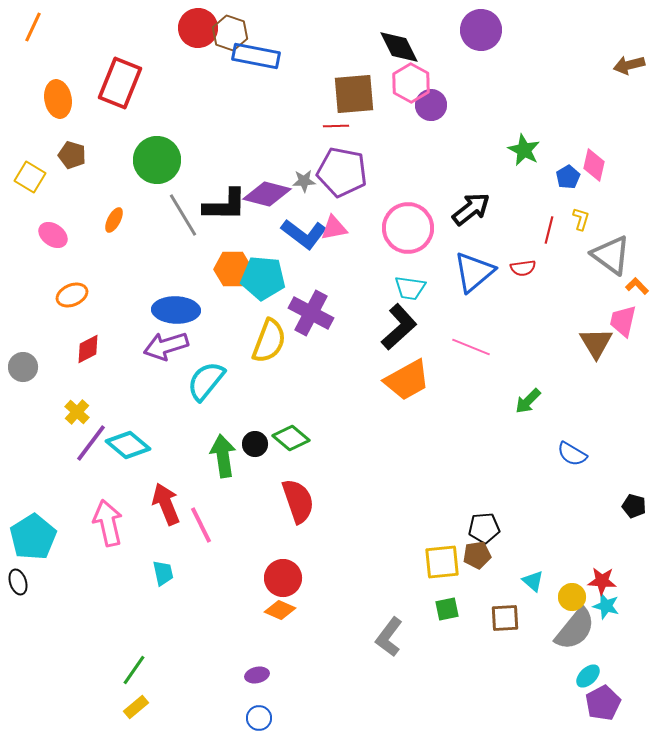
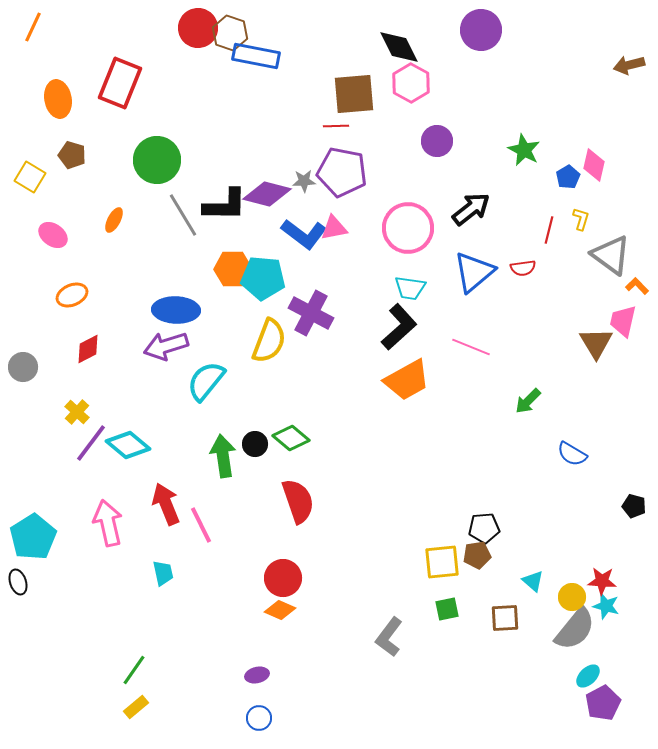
purple circle at (431, 105): moved 6 px right, 36 px down
